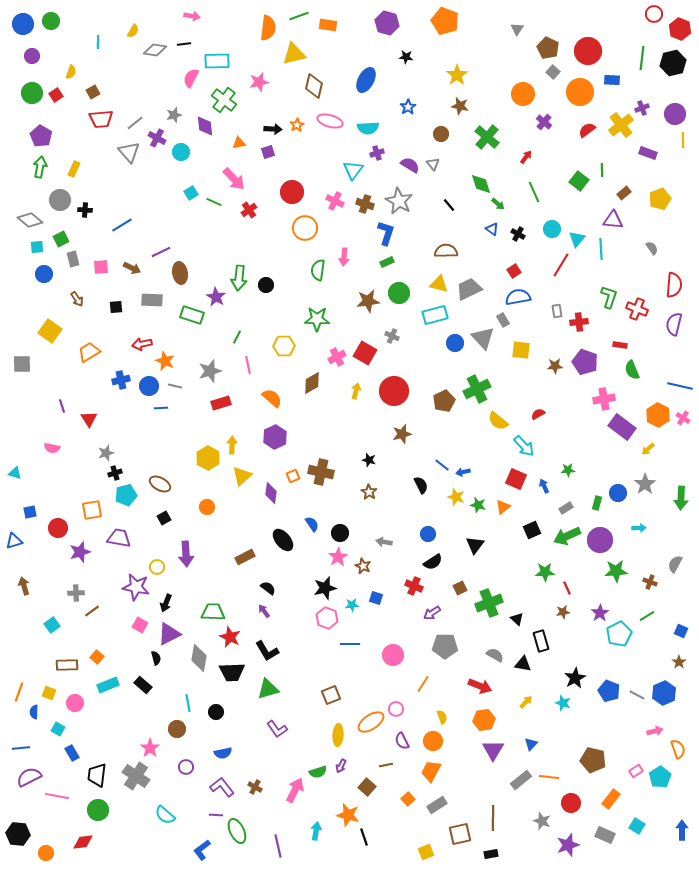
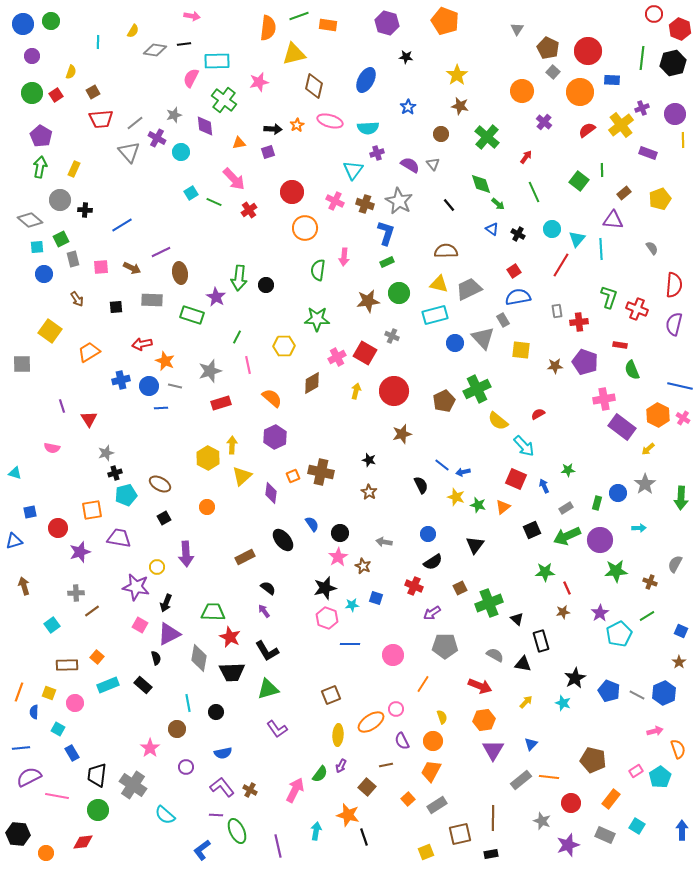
orange circle at (523, 94): moved 1 px left, 3 px up
green semicircle at (318, 772): moved 2 px right, 2 px down; rotated 36 degrees counterclockwise
gray cross at (136, 776): moved 3 px left, 9 px down
brown cross at (255, 787): moved 5 px left, 3 px down
